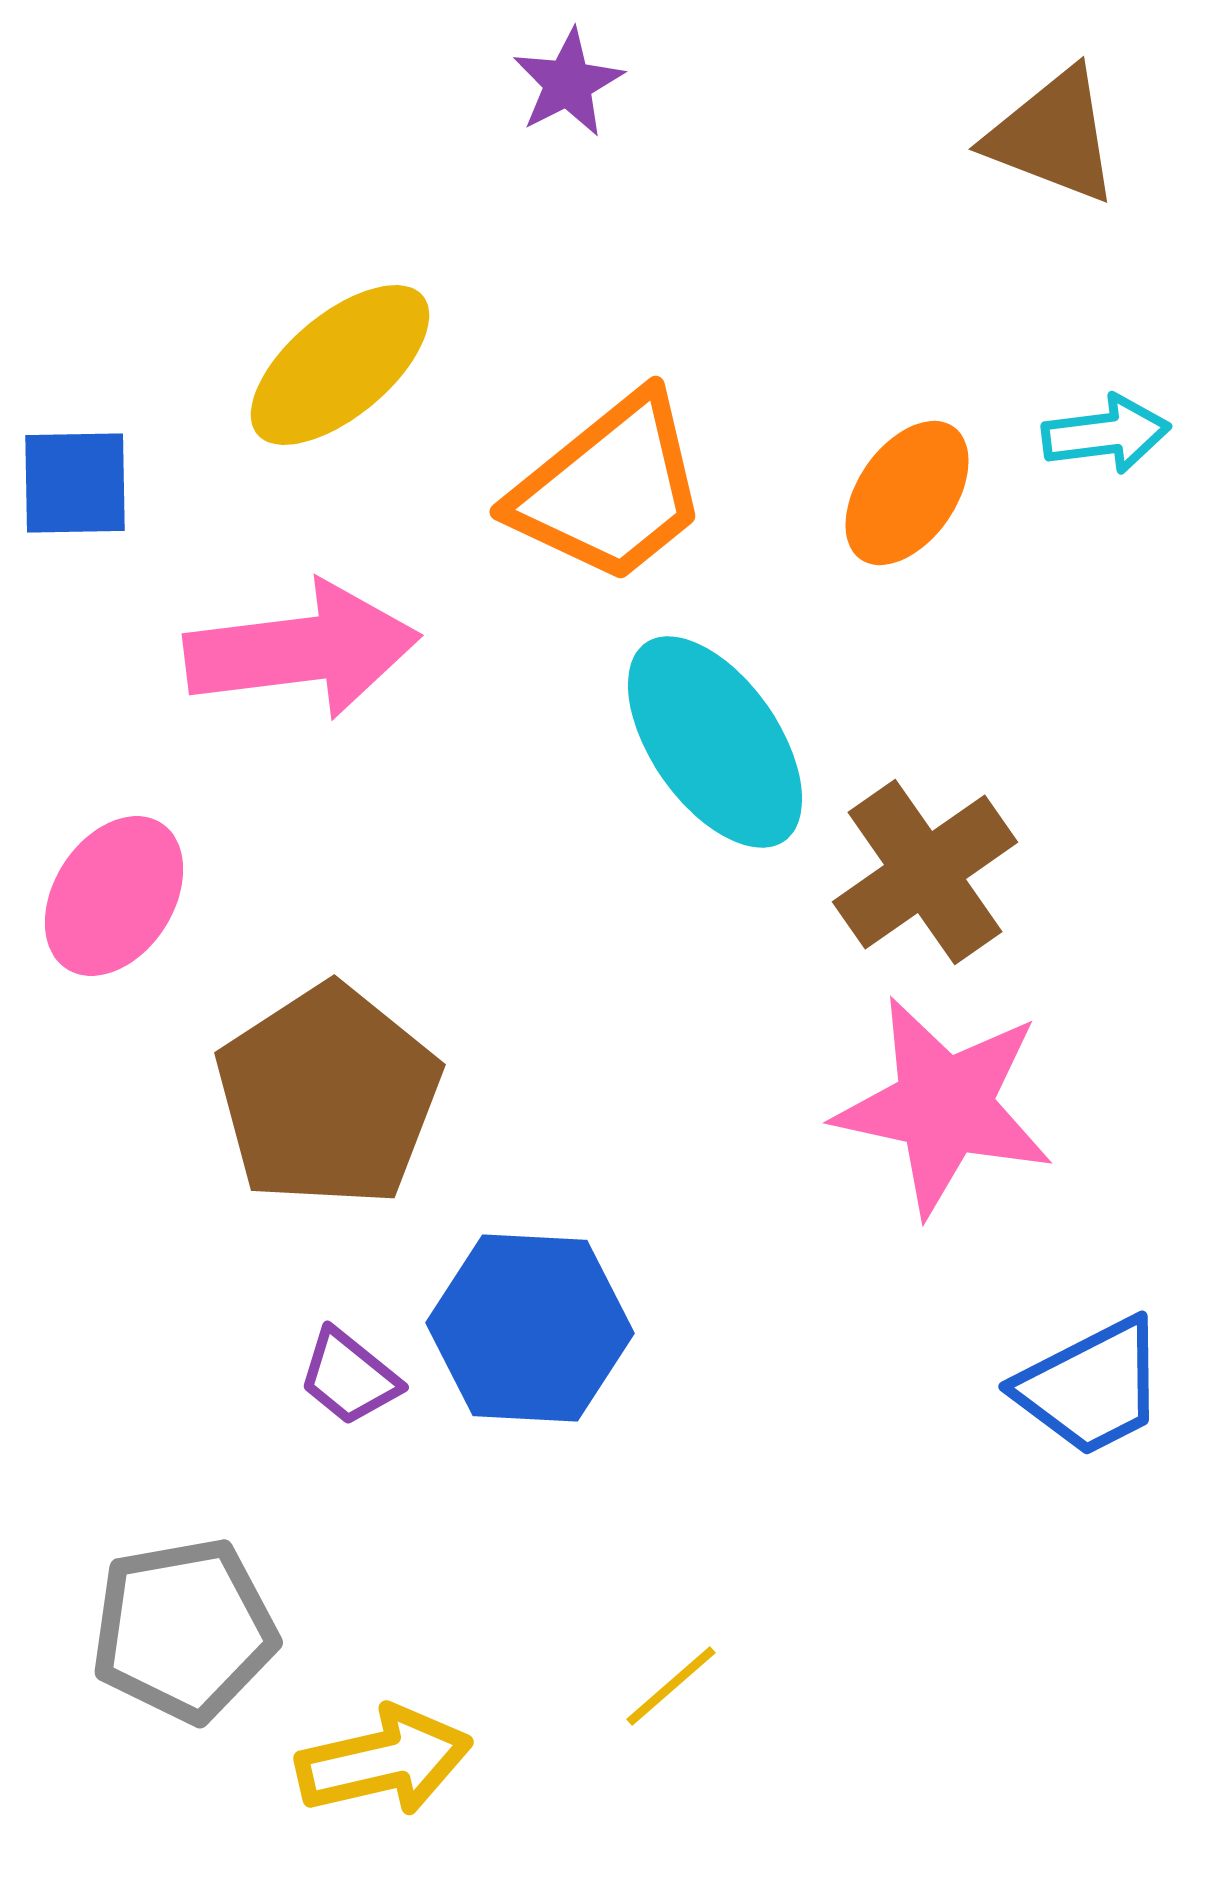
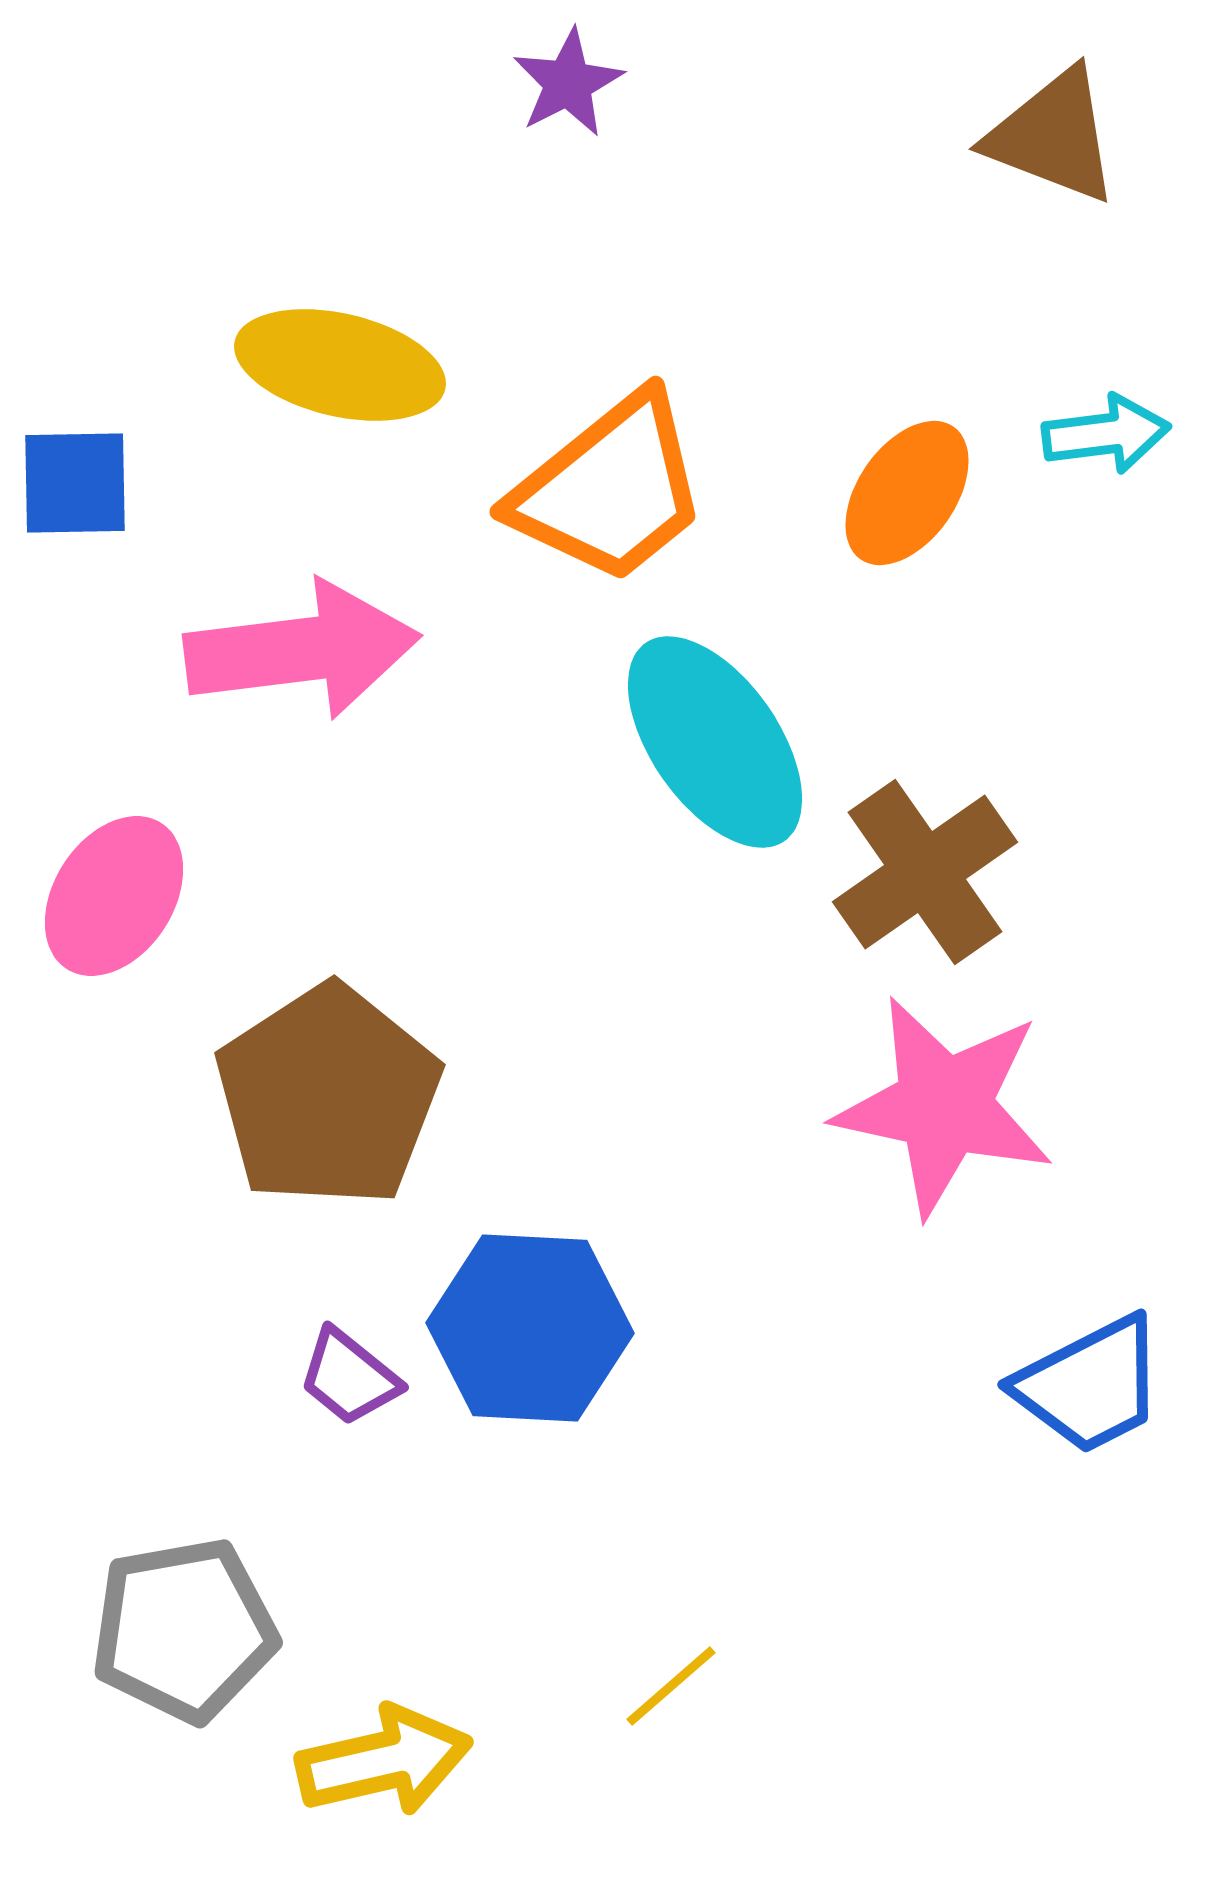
yellow ellipse: rotated 53 degrees clockwise
blue trapezoid: moved 1 px left, 2 px up
